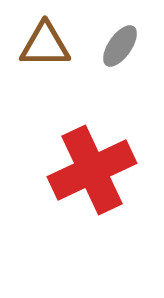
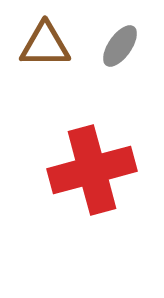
red cross: rotated 10 degrees clockwise
